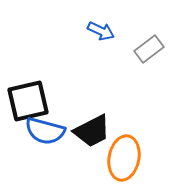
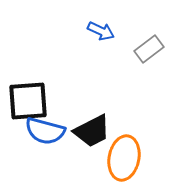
black square: rotated 9 degrees clockwise
